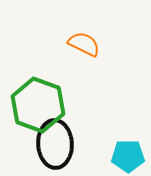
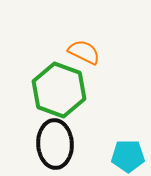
orange semicircle: moved 8 px down
green hexagon: moved 21 px right, 15 px up
